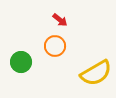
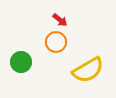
orange circle: moved 1 px right, 4 px up
yellow semicircle: moved 8 px left, 3 px up
